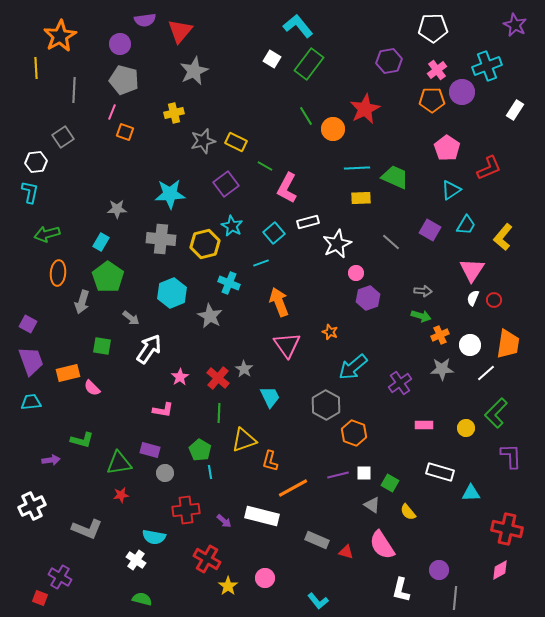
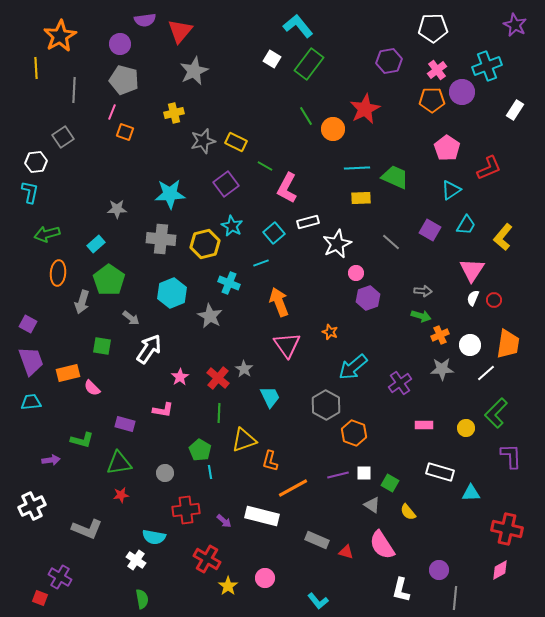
cyan rectangle at (101, 242): moved 5 px left, 2 px down; rotated 18 degrees clockwise
green pentagon at (108, 277): moved 1 px right, 3 px down
purple rectangle at (150, 450): moved 25 px left, 26 px up
green semicircle at (142, 599): rotated 66 degrees clockwise
